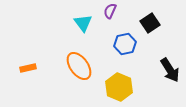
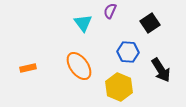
blue hexagon: moved 3 px right, 8 px down; rotated 15 degrees clockwise
black arrow: moved 9 px left
